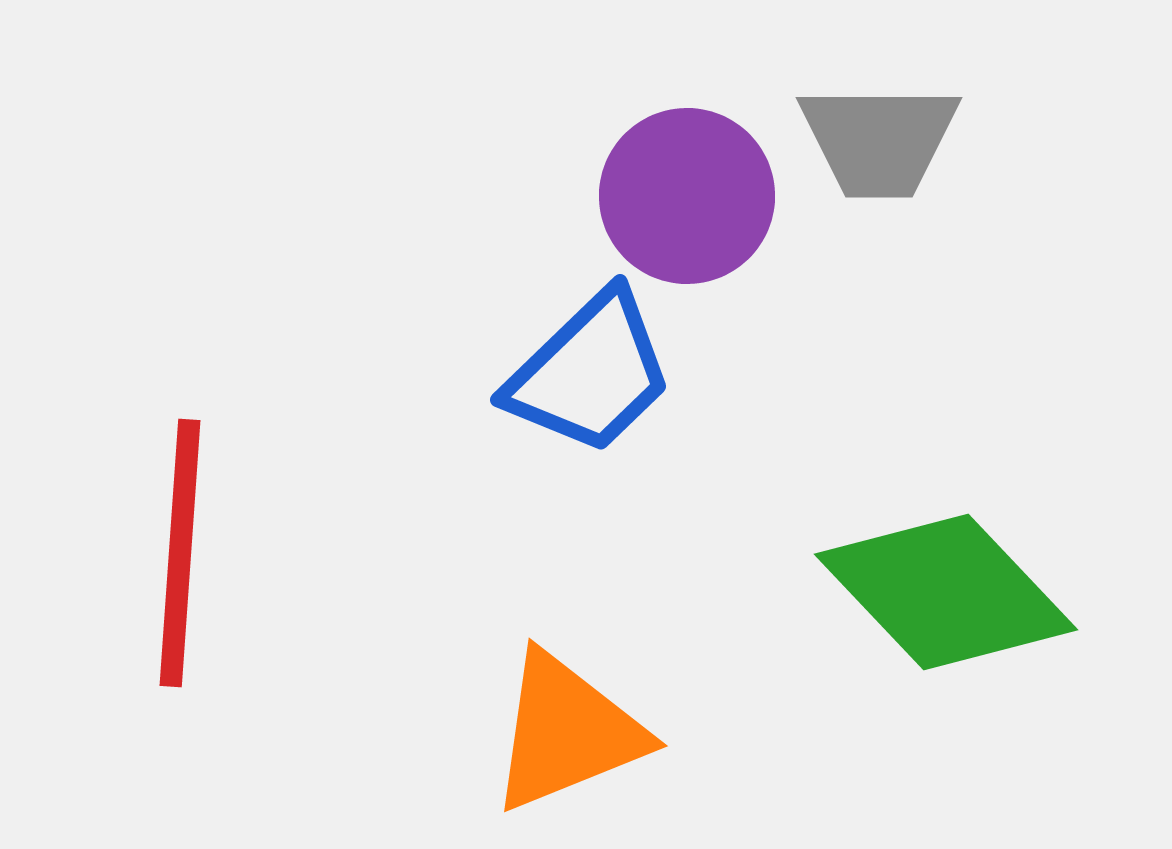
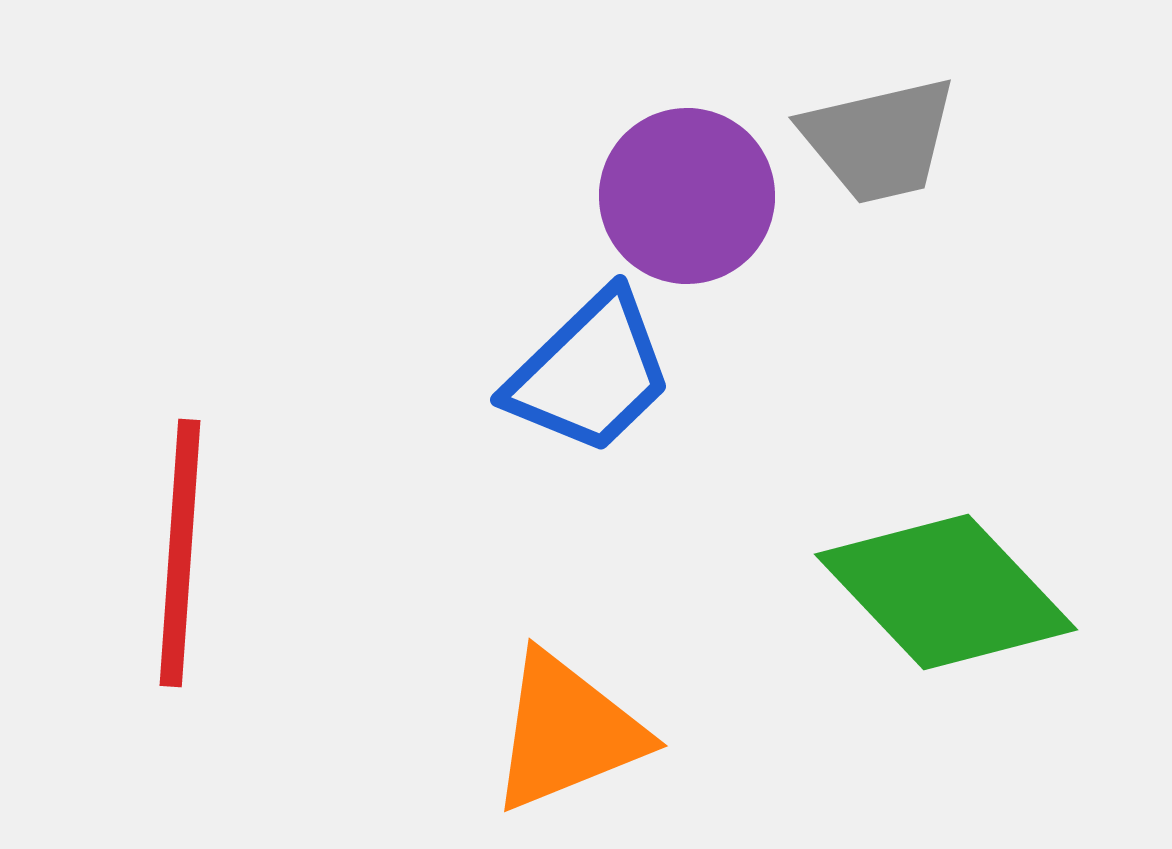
gray trapezoid: rotated 13 degrees counterclockwise
